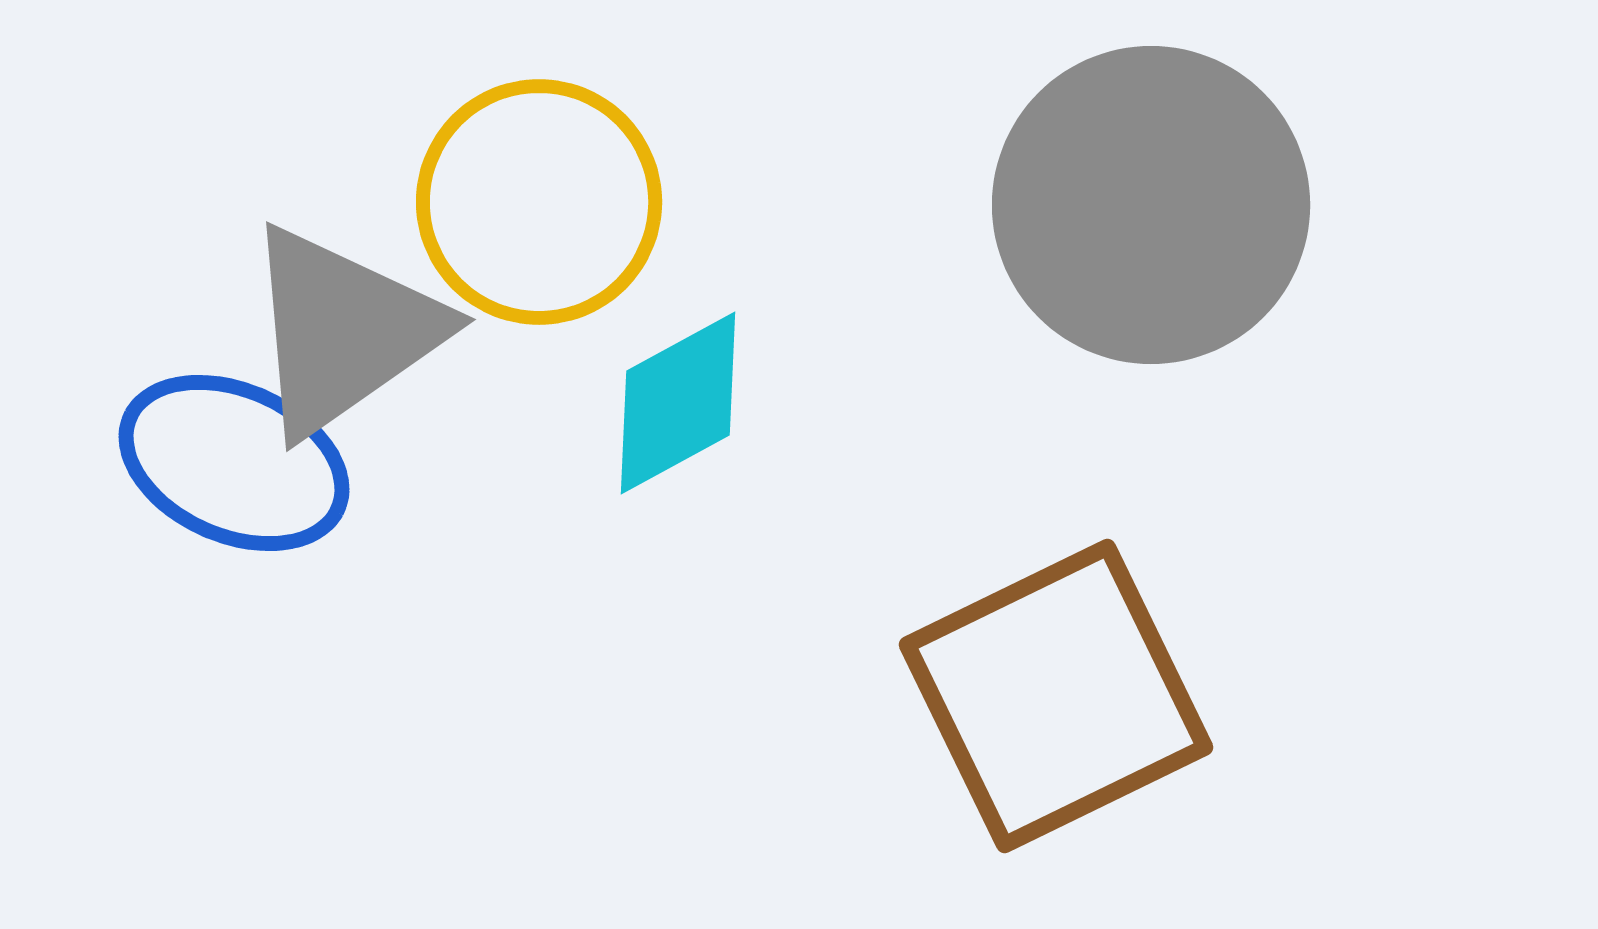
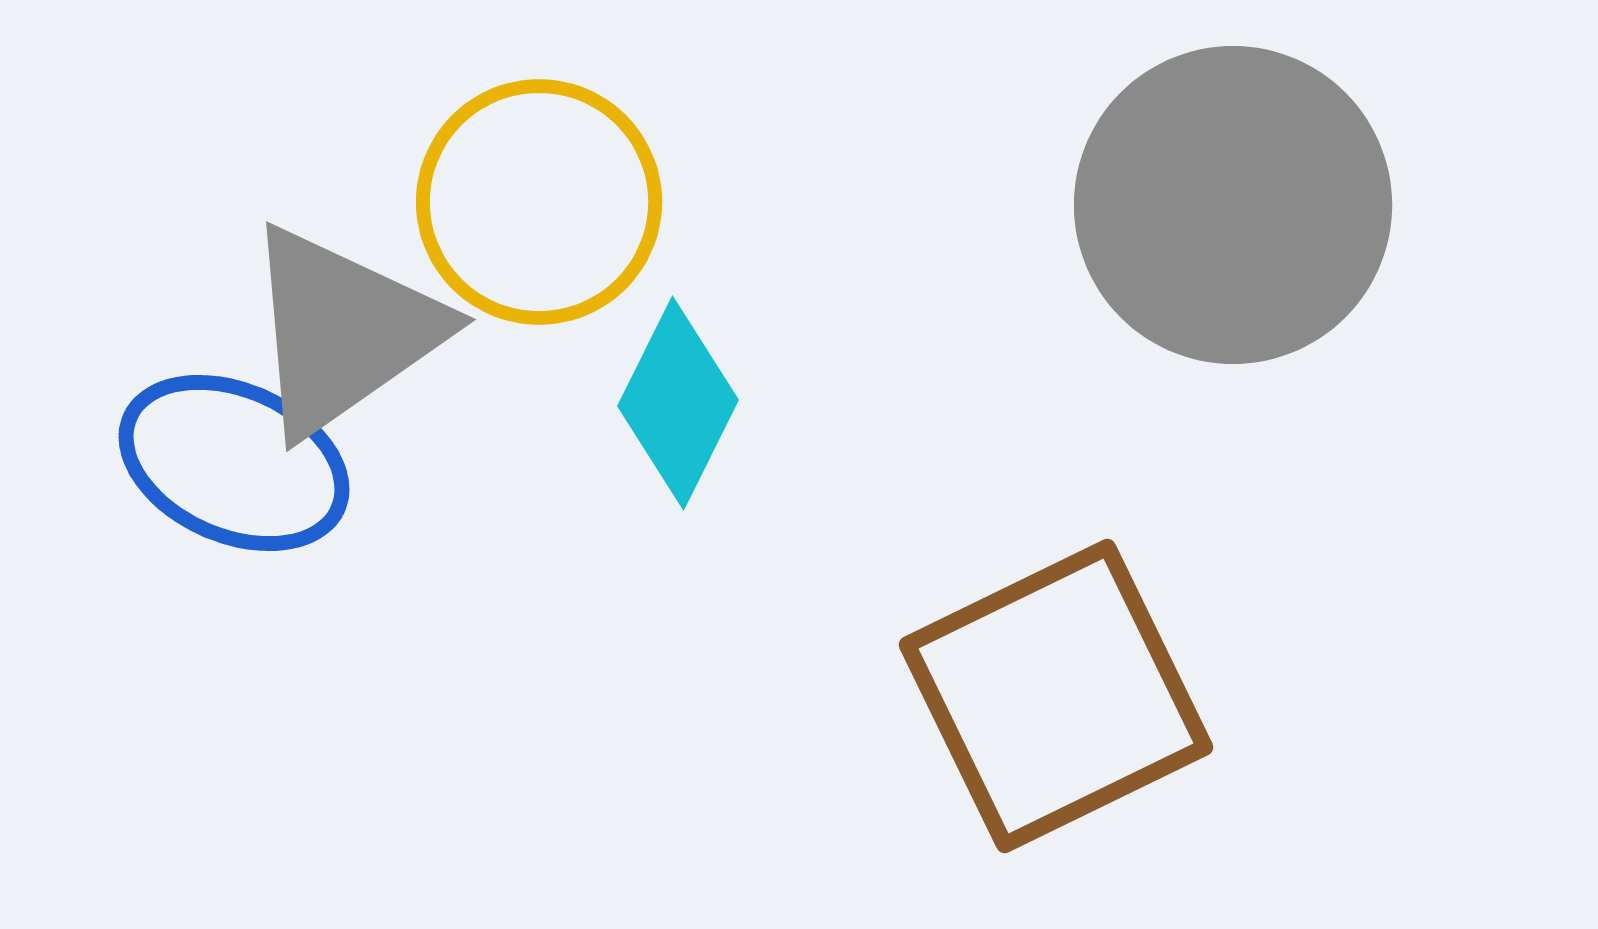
gray circle: moved 82 px right
cyan diamond: rotated 35 degrees counterclockwise
